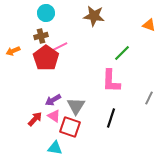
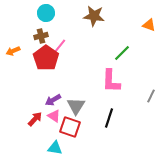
pink line: rotated 24 degrees counterclockwise
gray line: moved 2 px right, 2 px up
black line: moved 2 px left
